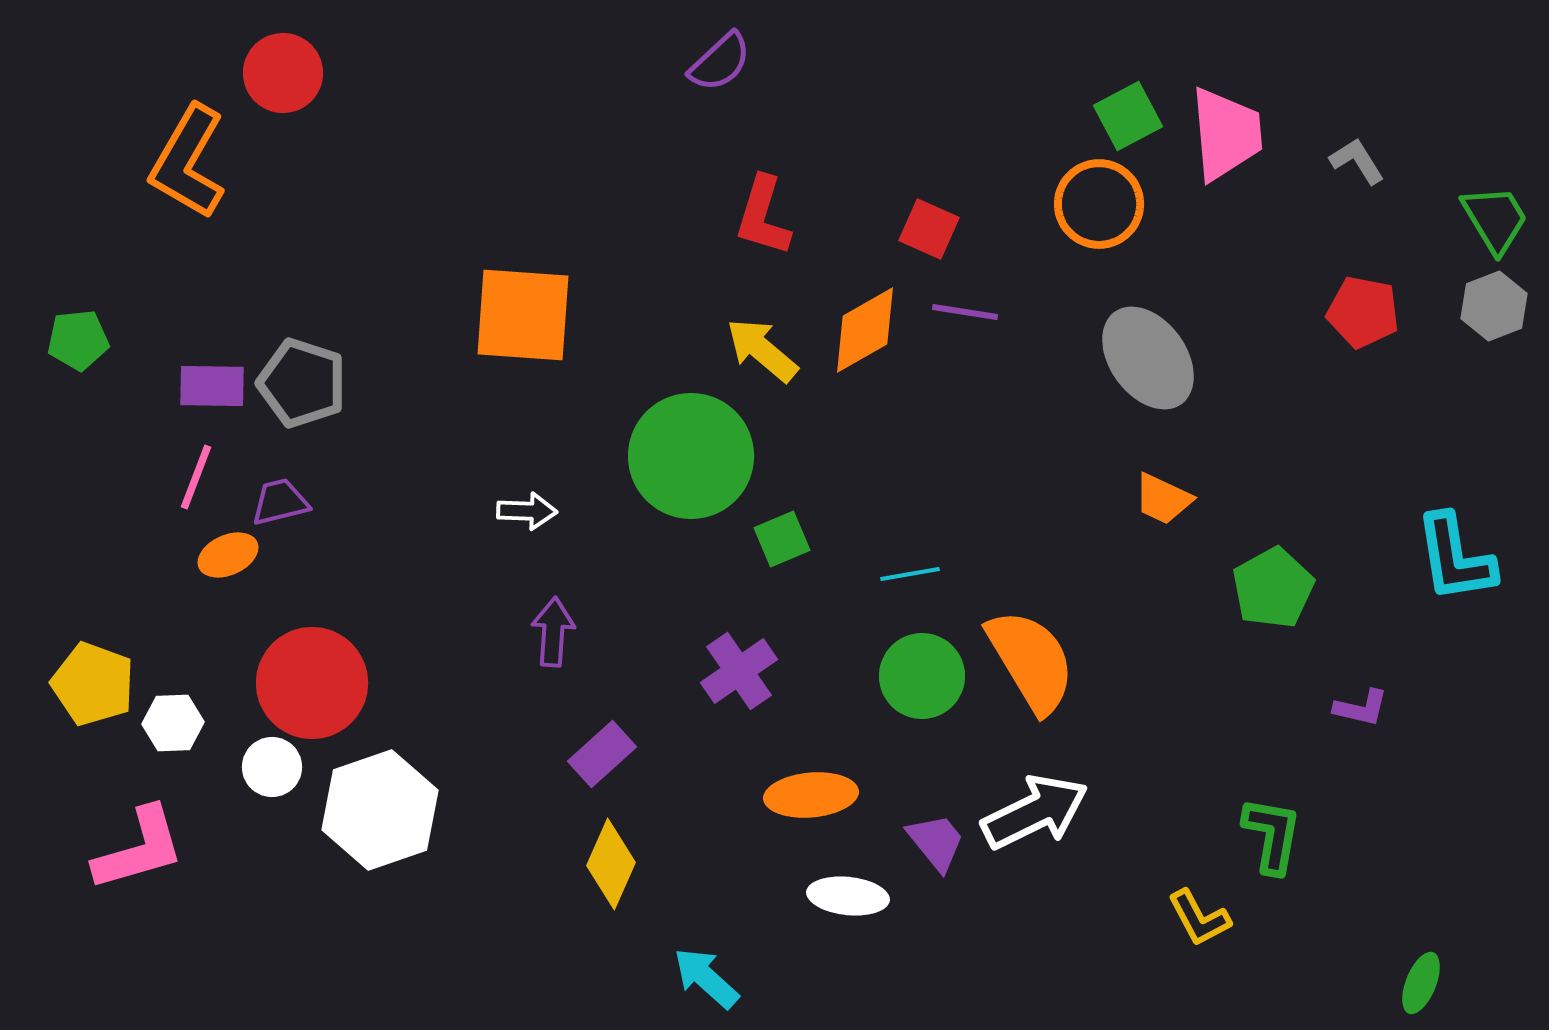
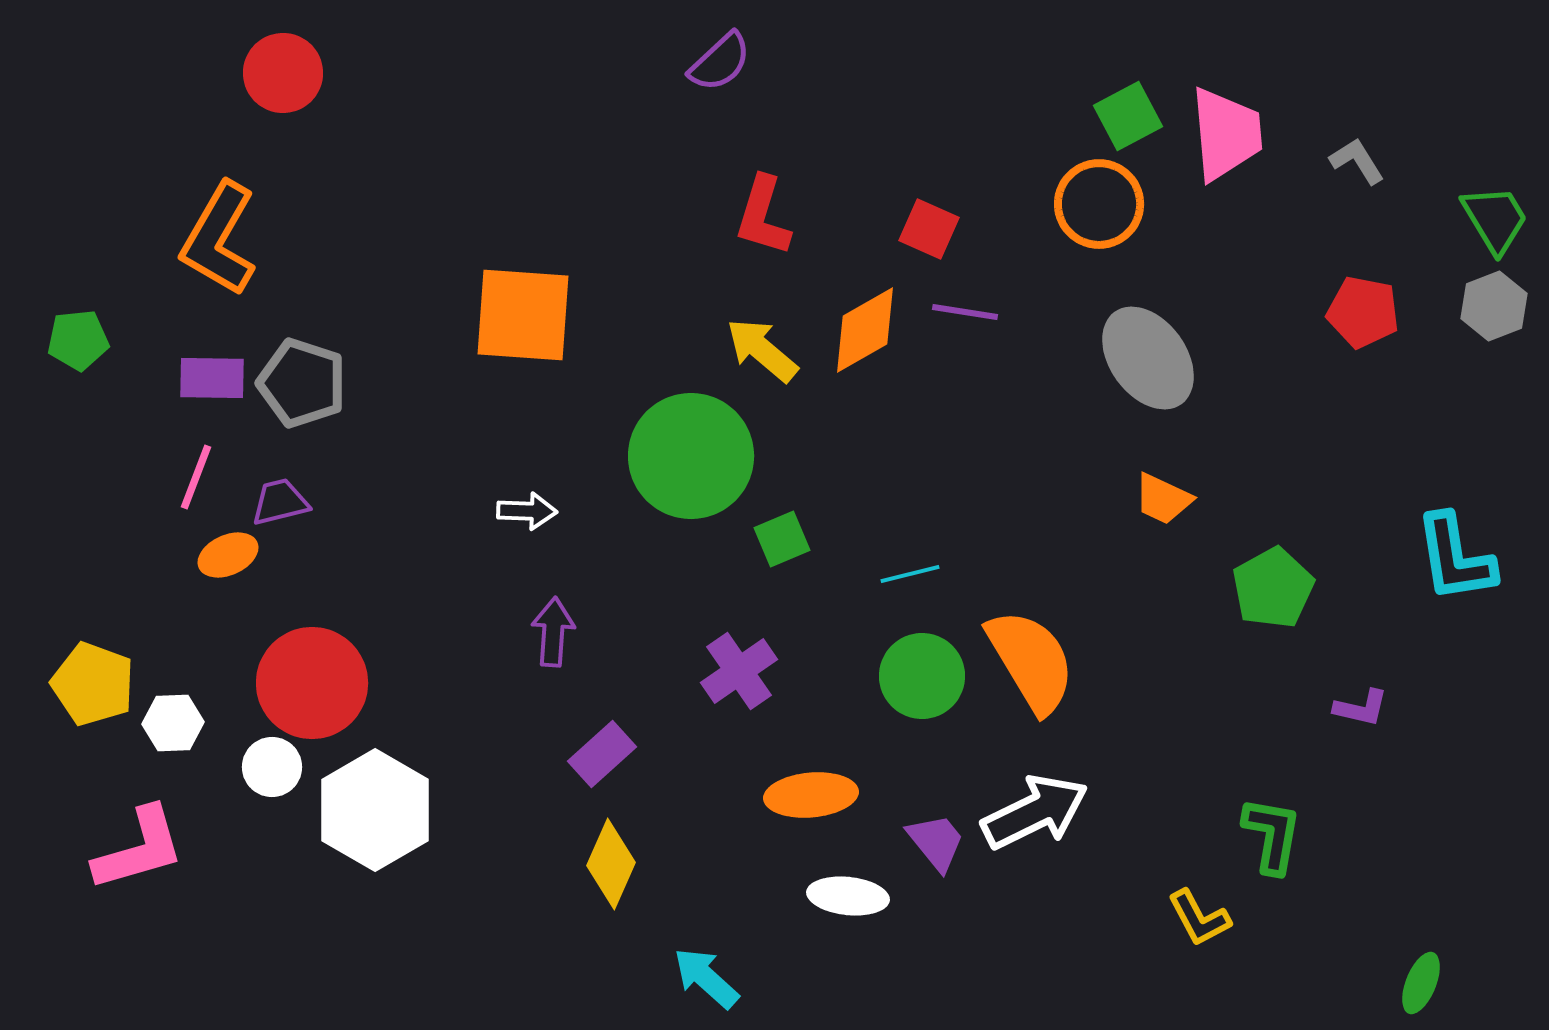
orange L-shape at (188, 162): moved 31 px right, 77 px down
purple rectangle at (212, 386): moved 8 px up
cyan line at (910, 574): rotated 4 degrees counterclockwise
white hexagon at (380, 810): moved 5 px left; rotated 11 degrees counterclockwise
